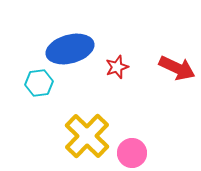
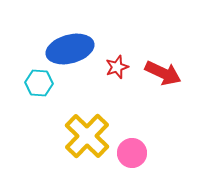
red arrow: moved 14 px left, 5 px down
cyan hexagon: rotated 12 degrees clockwise
